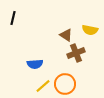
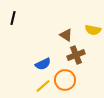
yellow semicircle: moved 3 px right
brown cross: moved 2 px down
blue semicircle: moved 8 px right; rotated 21 degrees counterclockwise
orange circle: moved 4 px up
